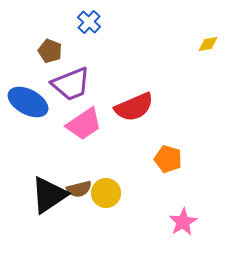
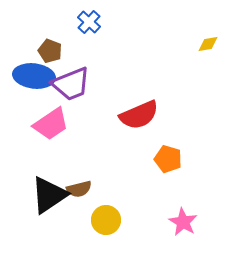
blue ellipse: moved 6 px right, 26 px up; rotated 21 degrees counterclockwise
red semicircle: moved 5 px right, 8 px down
pink trapezoid: moved 33 px left
yellow circle: moved 27 px down
pink star: rotated 12 degrees counterclockwise
